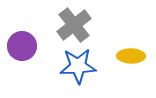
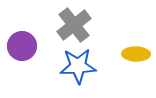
yellow ellipse: moved 5 px right, 2 px up
